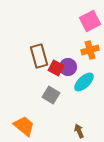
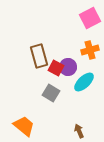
pink square: moved 3 px up
gray square: moved 2 px up
